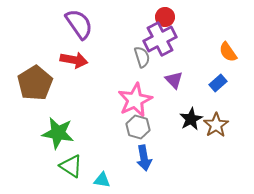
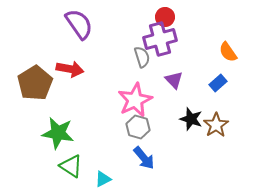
purple cross: rotated 12 degrees clockwise
red arrow: moved 4 px left, 9 px down
black star: rotated 25 degrees counterclockwise
blue arrow: rotated 30 degrees counterclockwise
cyan triangle: moved 1 px right, 1 px up; rotated 36 degrees counterclockwise
